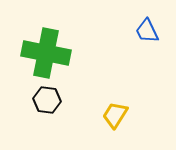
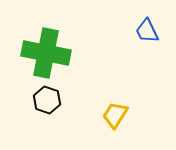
black hexagon: rotated 12 degrees clockwise
